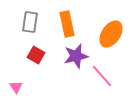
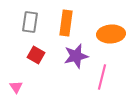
orange rectangle: moved 1 px left, 1 px up; rotated 20 degrees clockwise
orange ellipse: rotated 52 degrees clockwise
pink line: moved 1 px down; rotated 55 degrees clockwise
